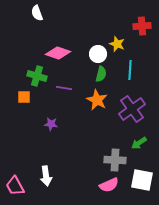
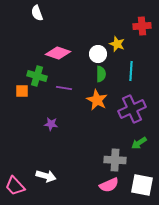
cyan line: moved 1 px right, 1 px down
green semicircle: rotated 14 degrees counterclockwise
orange square: moved 2 px left, 6 px up
purple cross: rotated 12 degrees clockwise
white arrow: rotated 66 degrees counterclockwise
white square: moved 5 px down
pink trapezoid: rotated 15 degrees counterclockwise
